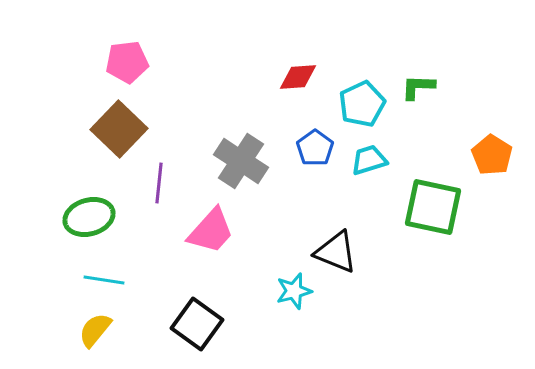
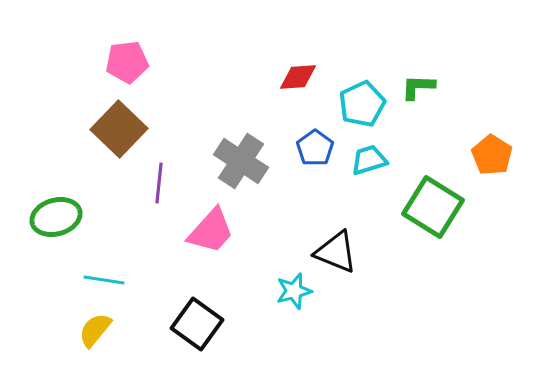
green square: rotated 20 degrees clockwise
green ellipse: moved 33 px left
